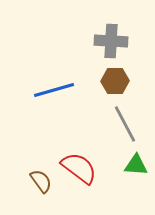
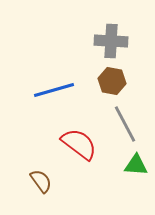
brown hexagon: moved 3 px left; rotated 12 degrees clockwise
red semicircle: moved 24 px up
